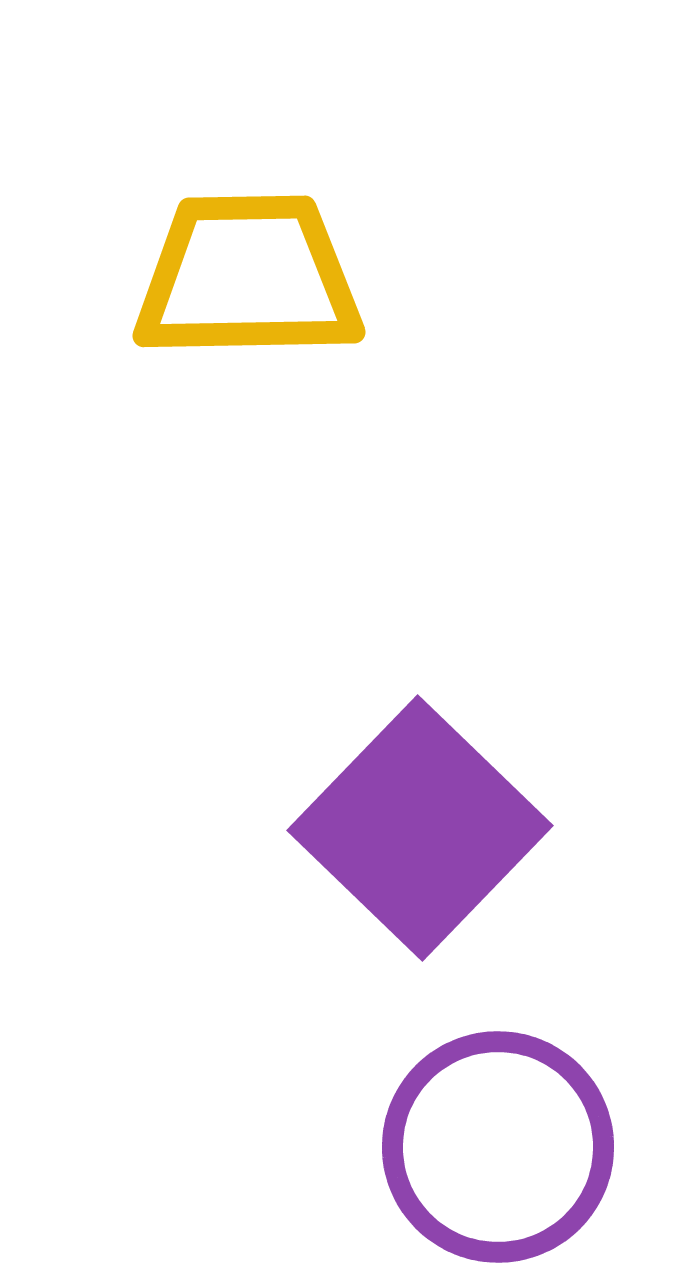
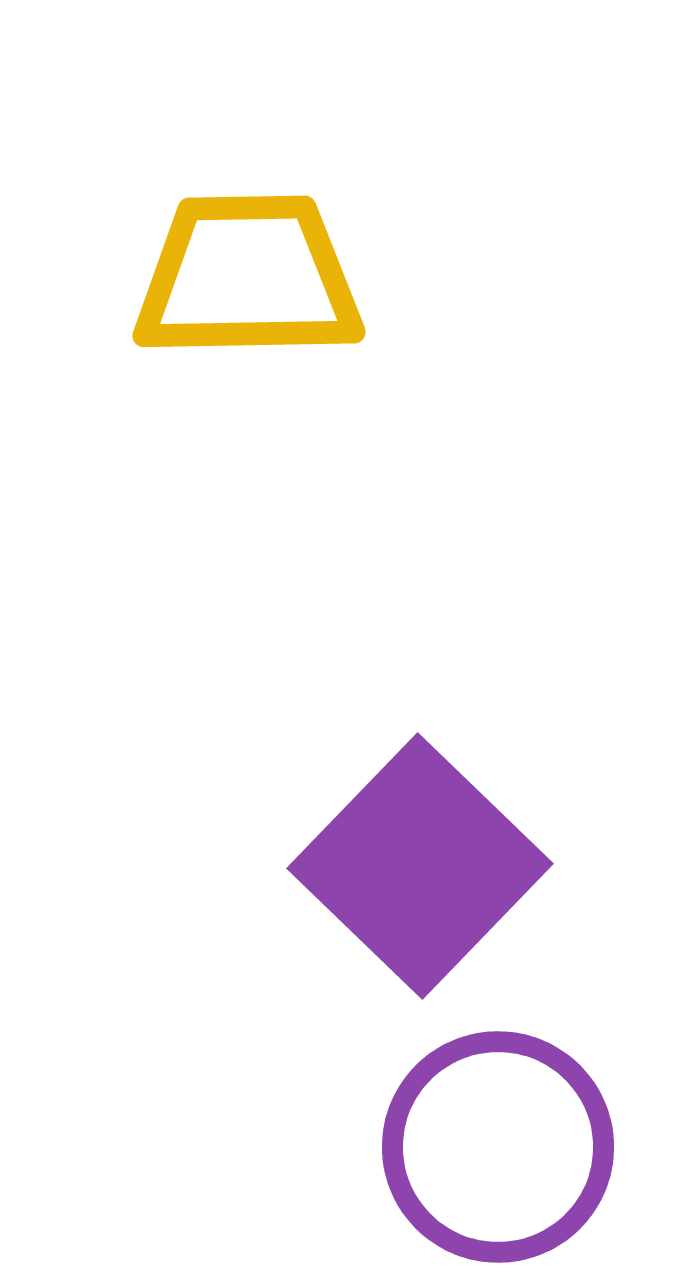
purple square: moved 38 px down
